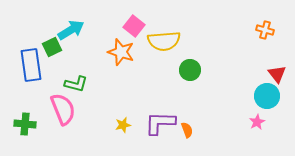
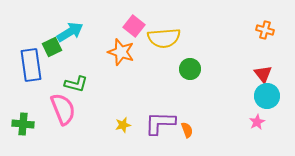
cyan arrow: moved 1 px left, 2 px down
yellow semicircle: moved 3 px up
green circle: moved 1 px up
red triangle: moved 14 px left
green cross: moved 2 px left
